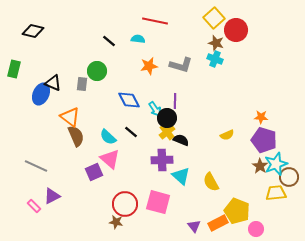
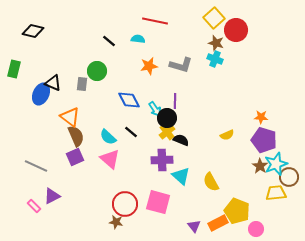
purple square at (94, 172): moved 19 px left, 15 px up
